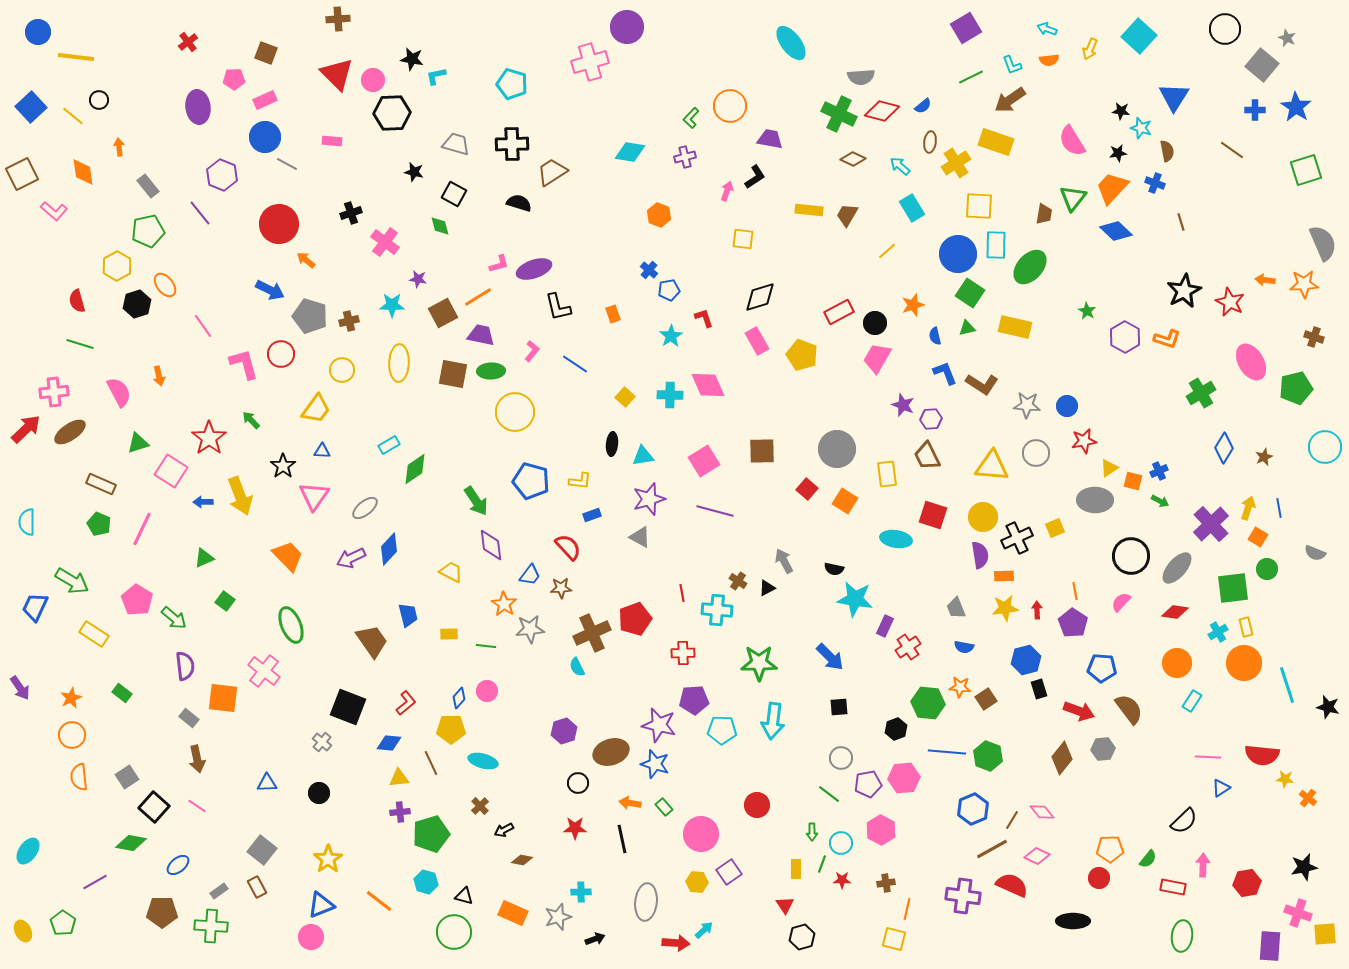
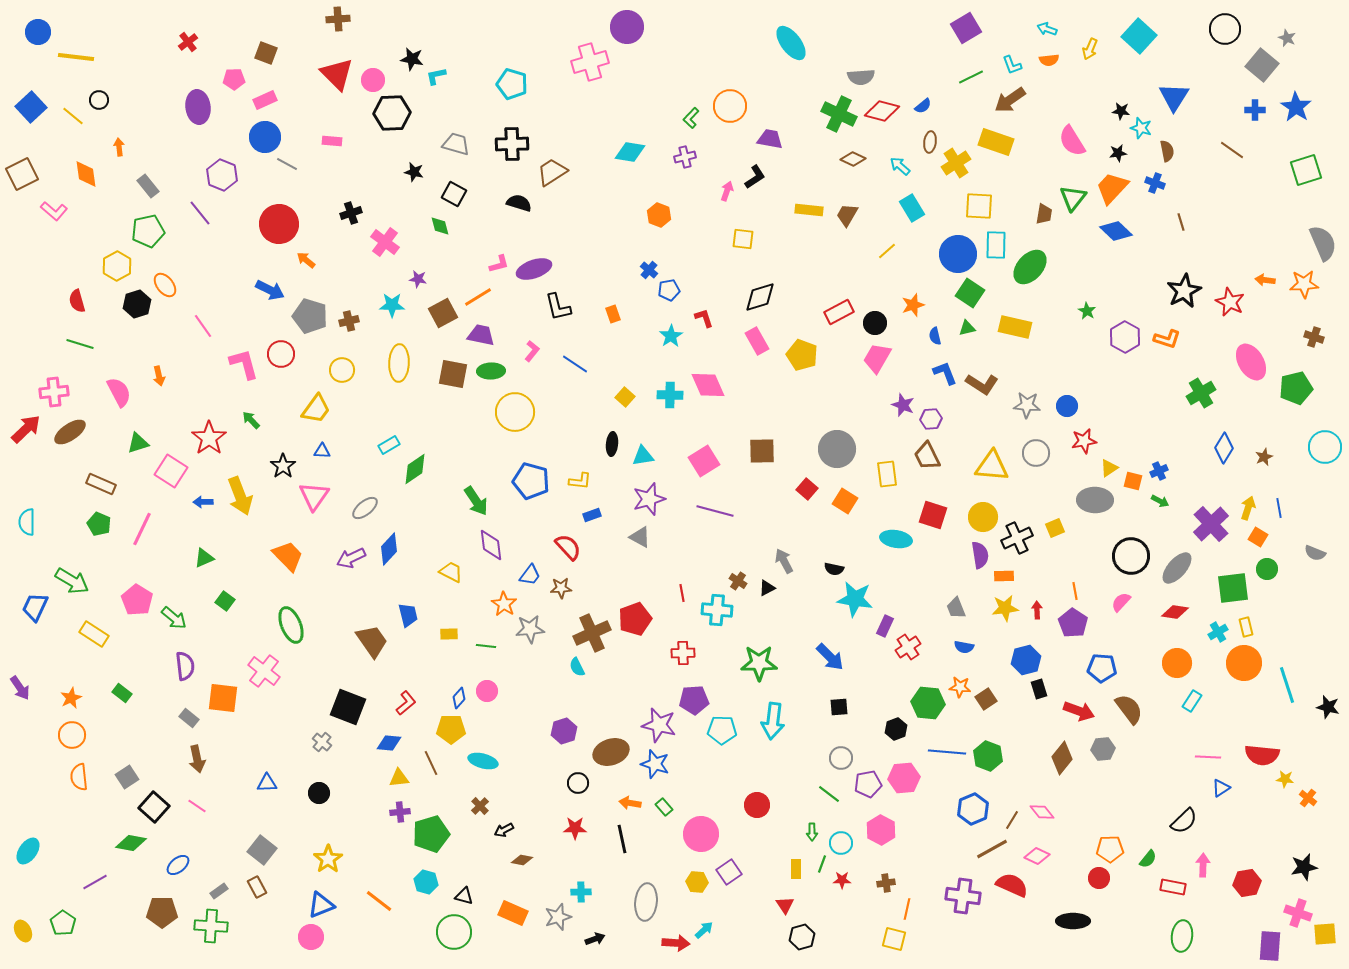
orange diamond at (83, 172): moved 3 px right, 2 px down
